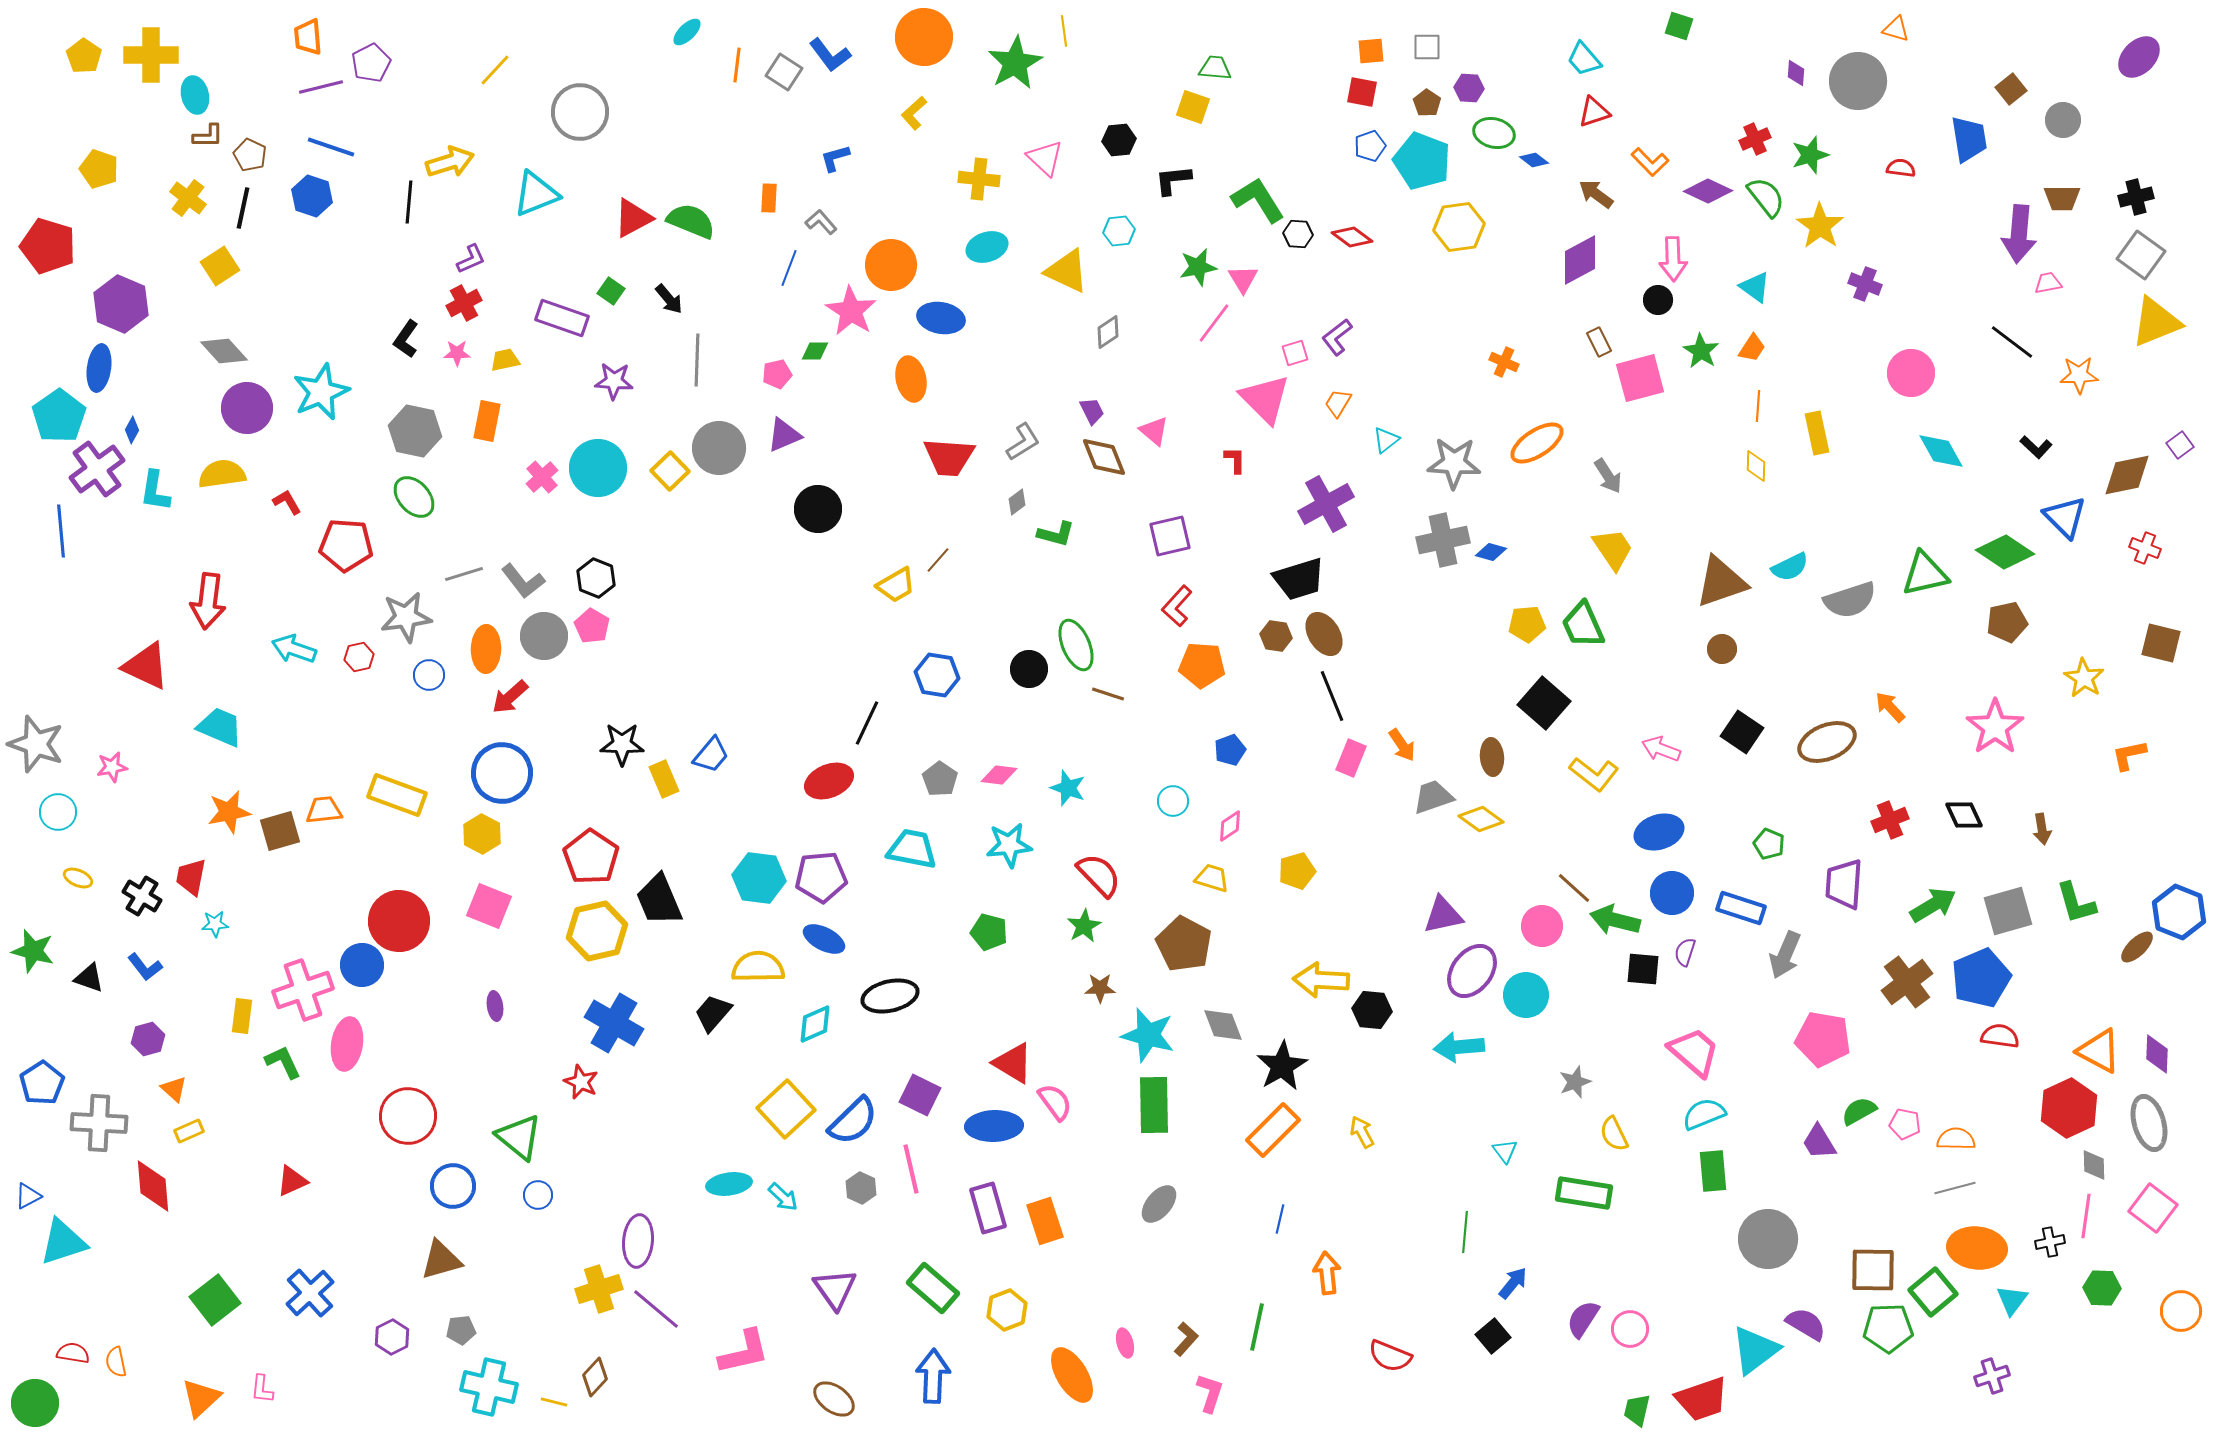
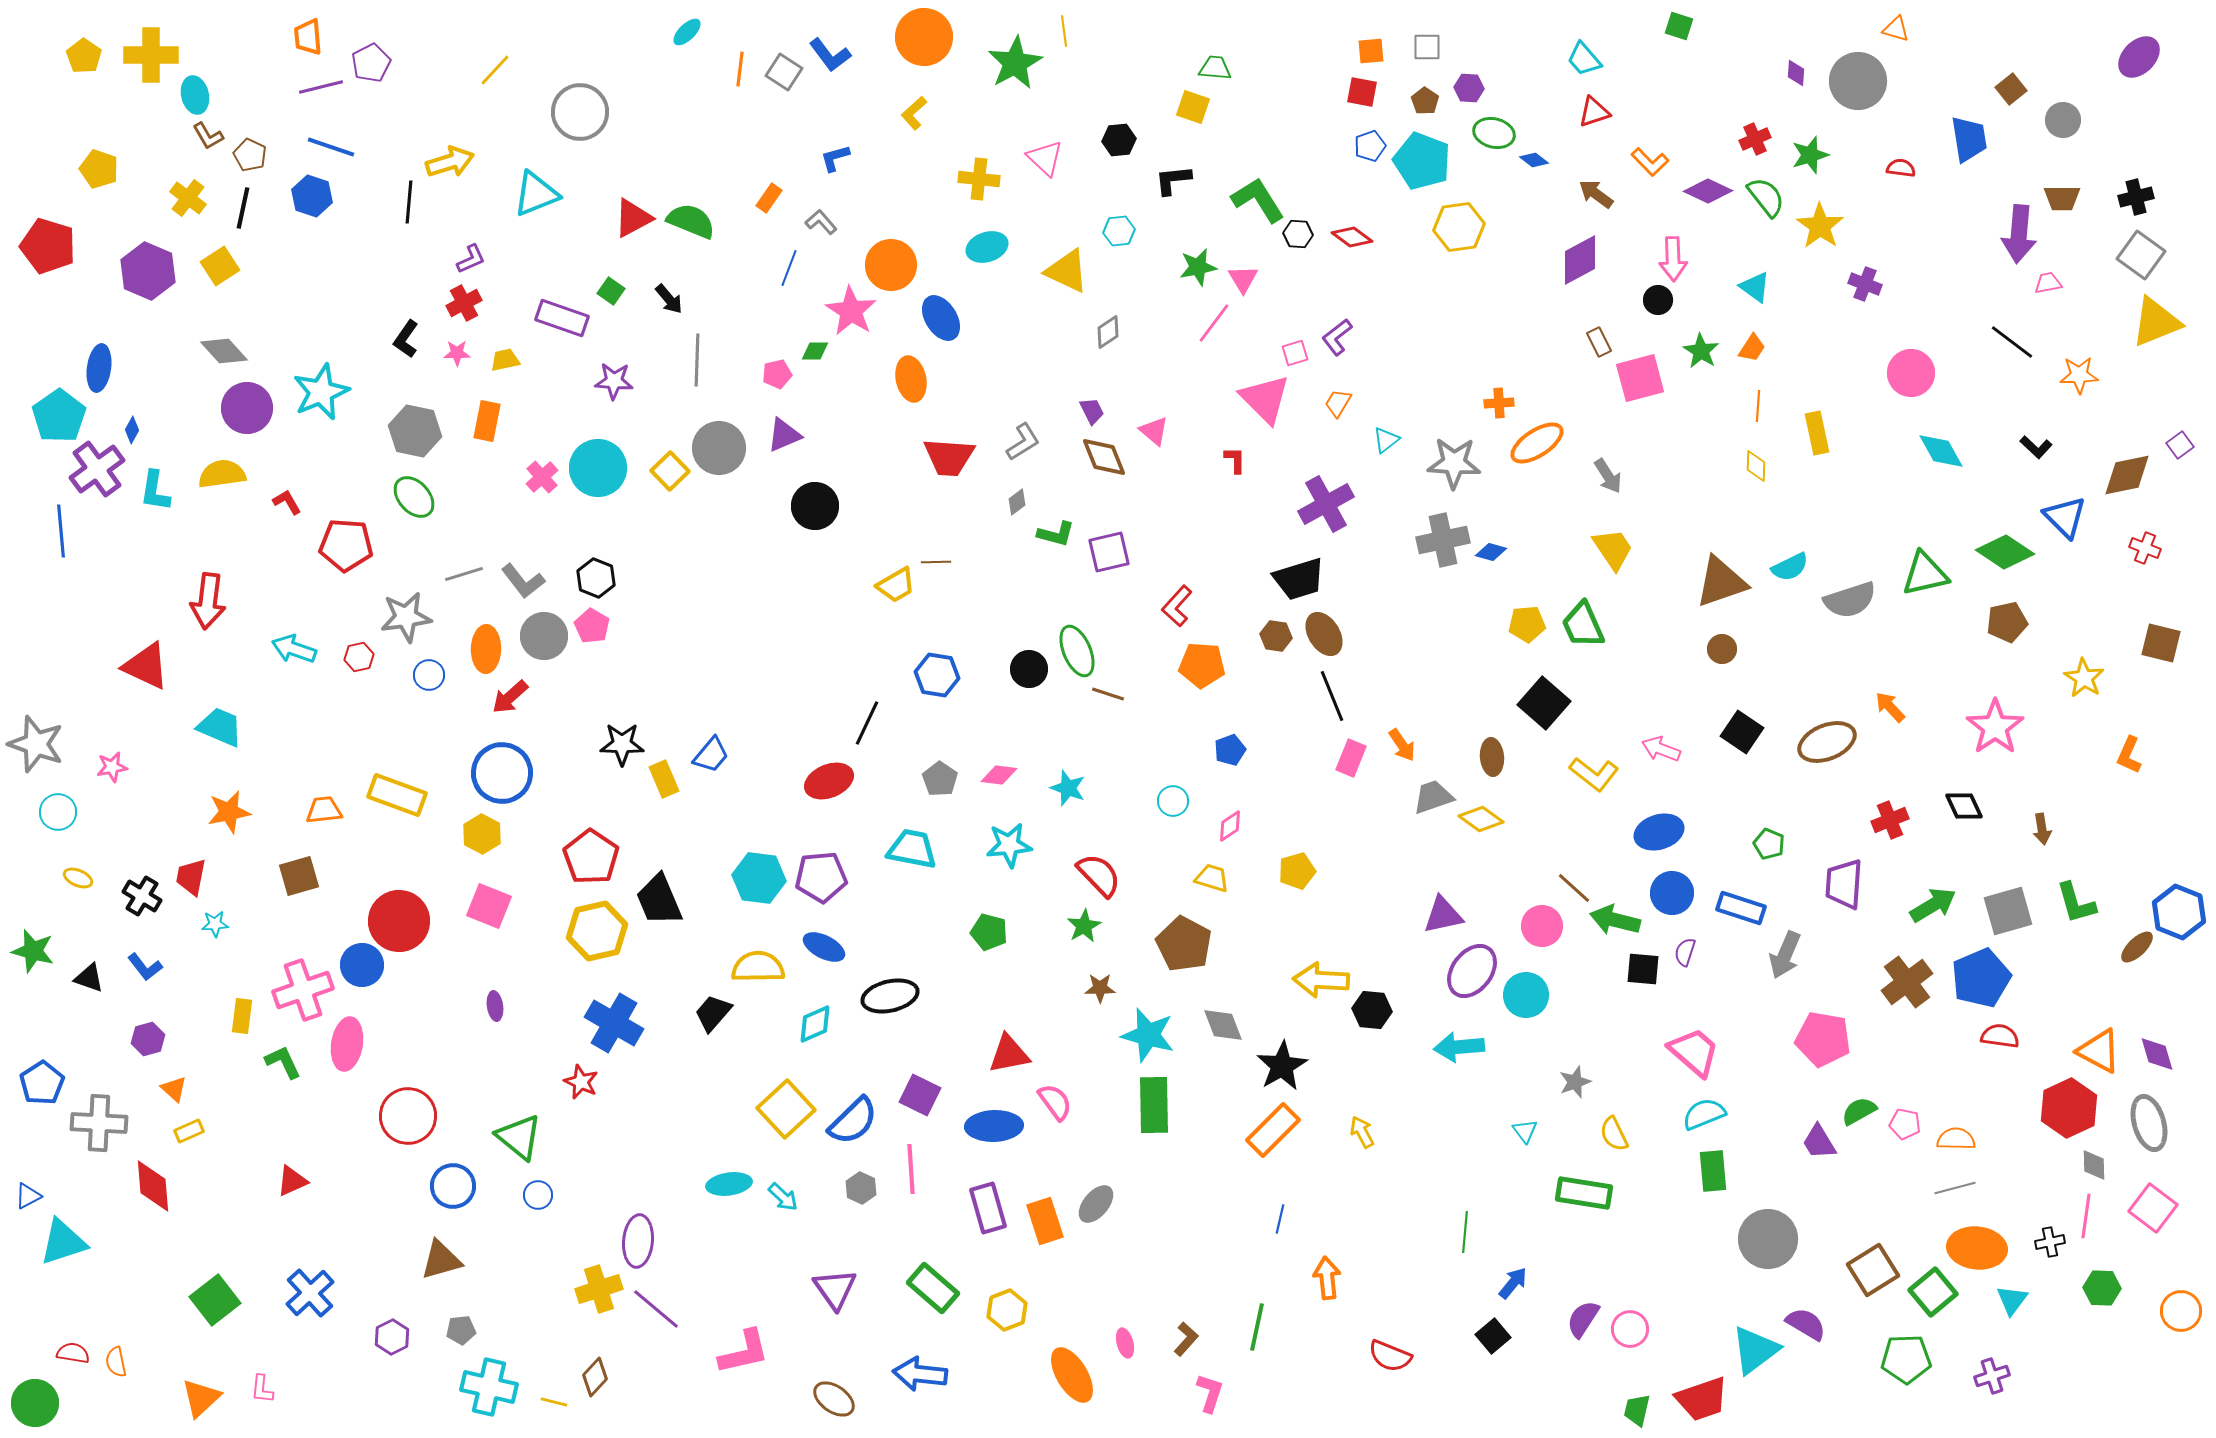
orange line at (737, 65): moved 3 px right, 4 px down
brown pentagon at (1427, 103): moved 2 px left, 2 px up
brown L-shape at (208, 136): rotated 60 degrees clockwise
orange rectangle at (769, 198): rotated 32 degrees clockwise
purple hexagon at (121, 304): moved 27 px right, 33 px up
blue ellipse at (941, 318): rotated 48 degrees clockwise
orange cross at (1504, 362): moved 5 px left, 41 px down; rotated 28 degrees counterclockwise
black circle at (818, 509): moved 3 px left, 3 px up
purple square at (1170, 536): moved 61 px left, 16 px down
brown line at (938, 560): moved 2 px left, 2 px down; rotated 48 degrees clockwise
green ellipse at (1076, 645): moved 1 px right, 6 px down
orange L-shape at (2129, 755): rotated 54 degrees counterclockwise
black diamond at (1964, 815): moved 9 px up
brown square at (280, 831): moved 19 px right, 45 px down
blue ellipse at (824, 939): moved 8 px down
purple diamond at (2157, 1054): rotated 18 degrees counterclockwise
red triangle at (1013, 1063): moved 4 px left, 9 px up; rotated 42 degrees counterclockwise
cyan triangle at (1505, 1151): moved 20 px right, 20 px up
pink line at (911, 1169): rotated 9 degrees clockwise
gray ellipse at (1159, 1204): moved 63 px left
brown square at (1873, 1270): rotated 33 degrees counterclockwise
orange arrow at (1327, 1273): moved 5 px down
green pentagon at (1888, 1328): moved 18 px right, 31 px down
blue arrow at (933, 1376): moved 13 px left, 2 px up; rotated 86 degrees counterclockwise
